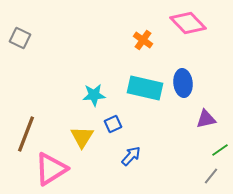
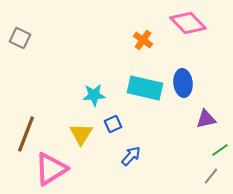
yellow triangle: moved 1 px left, 3 px up
